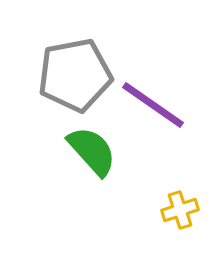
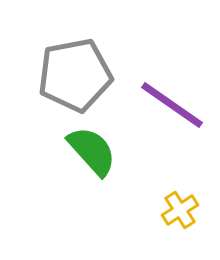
purple line: moved 19 px right
yellow cross: rotated 15 degrees counterclockwise
